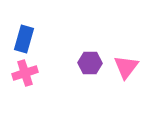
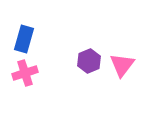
purple hexagon: moved 1 px left, 2 px up; rotated 25 degrees counterclockwise
pink triangle: moved 4 px left, 2 px up
